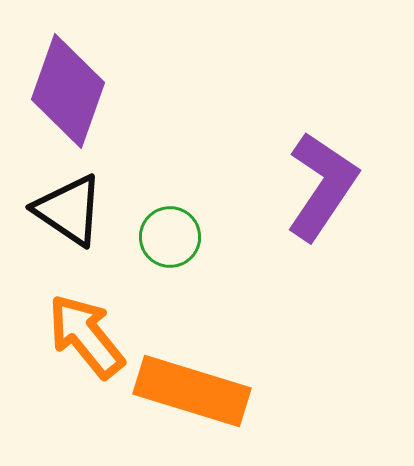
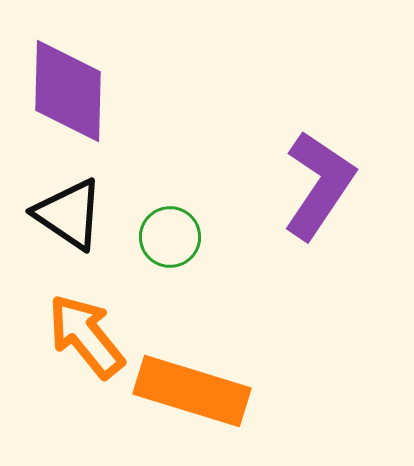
purple diamond: rotated 18 degrees counterclockwise
purple L-shape: moved 3 px left, 1 px up
black triangle: moved 4 px down
